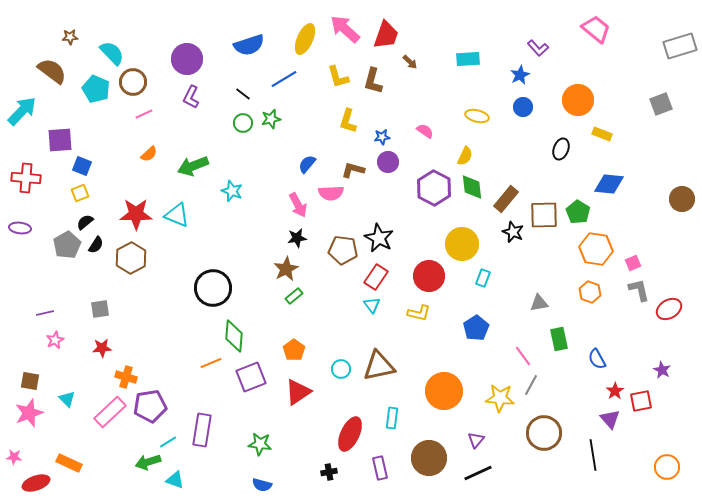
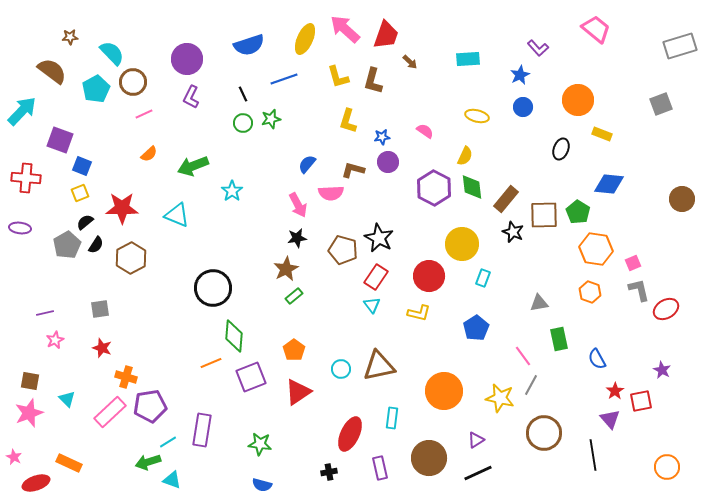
blue line at (284, 79): rotated 12 degrees clockwise
cyan pentagon at (96, 89): rotated 20 degrees clockwise
black line at (243, 94): rotated 28 degrees clockwise
purple square at (60, 140): rotated 24 degrees clockwise
cyan star at (232, 191): rotated 15 degrees clockwise
red star at (136, 214): moved 14 px left, 6 px up
brown pentagon at (343, 250): rotated 8 degrees clockwise
red ellipse at (669, 309): moved 3 px left
red star at (102, 348): rotated 24 degrees clockwise
yellow star at (500, 398): rotated 8 degrees clockwise
purple triangle at (476, 440): rotated 18 degrees clockwise
pink star at (14, 457): rotated 21 degrees clockwise
cyan triangle at (175, 480): moved 3 px left
